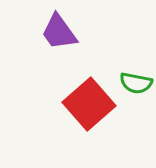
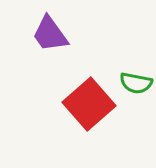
purple trapezoid: moved 9 px left, 2 px down
